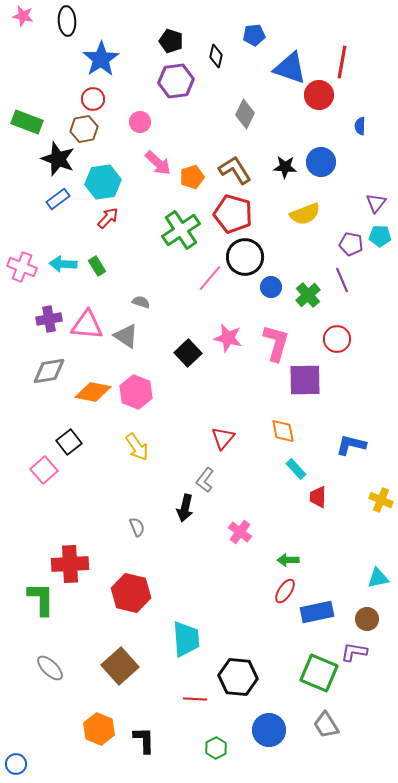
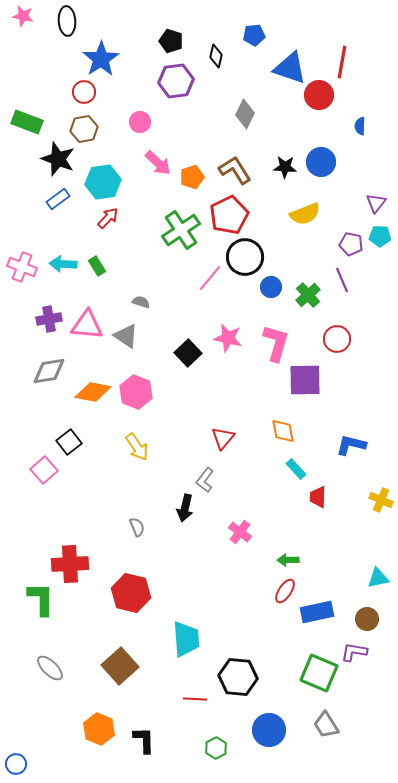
red circle at (93, 99): moved 9 px left, 7 px up
red pentagon at (233, 214): moved 4 px left, 1 px down; rotated 30 degrees clockwise
